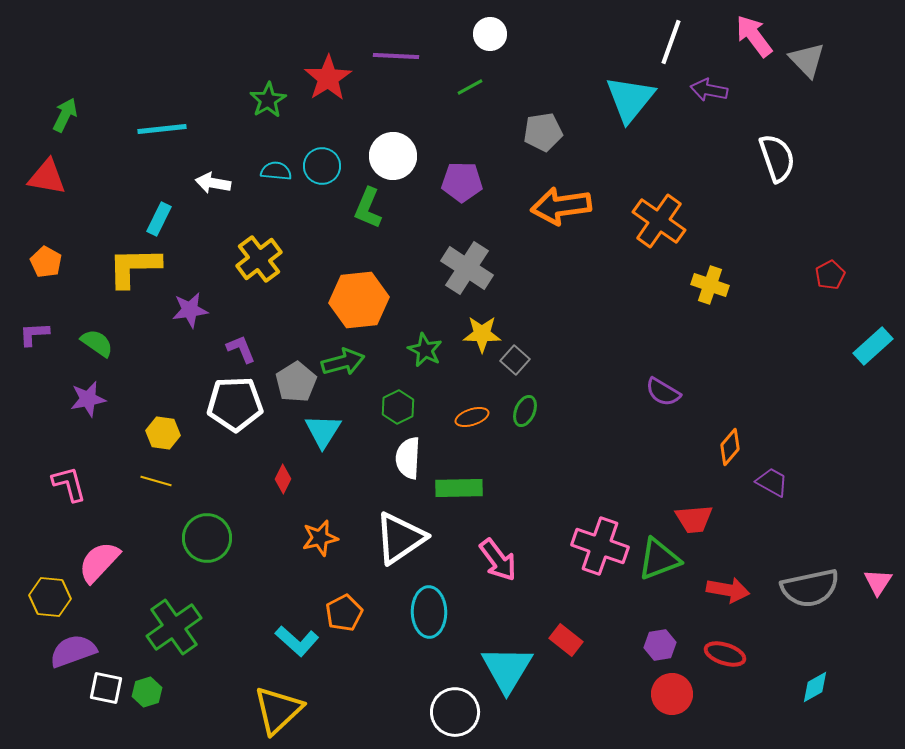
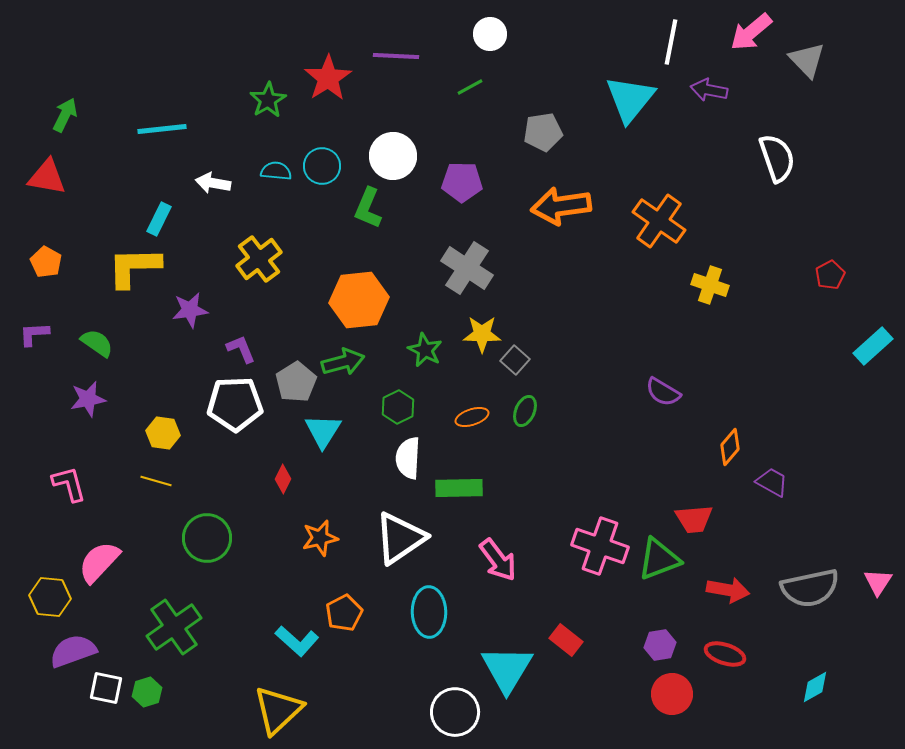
pink arrow at (754, 36): moved 3 px left, 4 px up; rotated 93 degrees counterclockwise
white line at (671, 42): rotated 9 degrees counterclockwise
